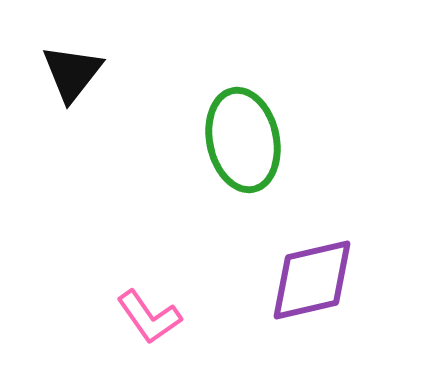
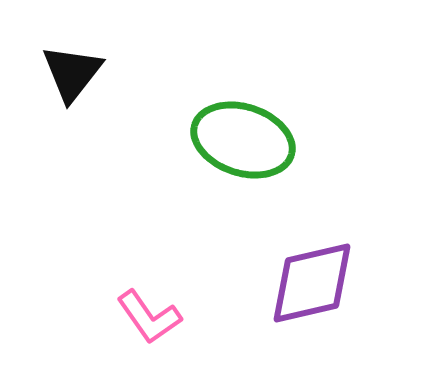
green ellipse: rotated 60 degrees counterclockwise
purple diamond: moved 3 px down
